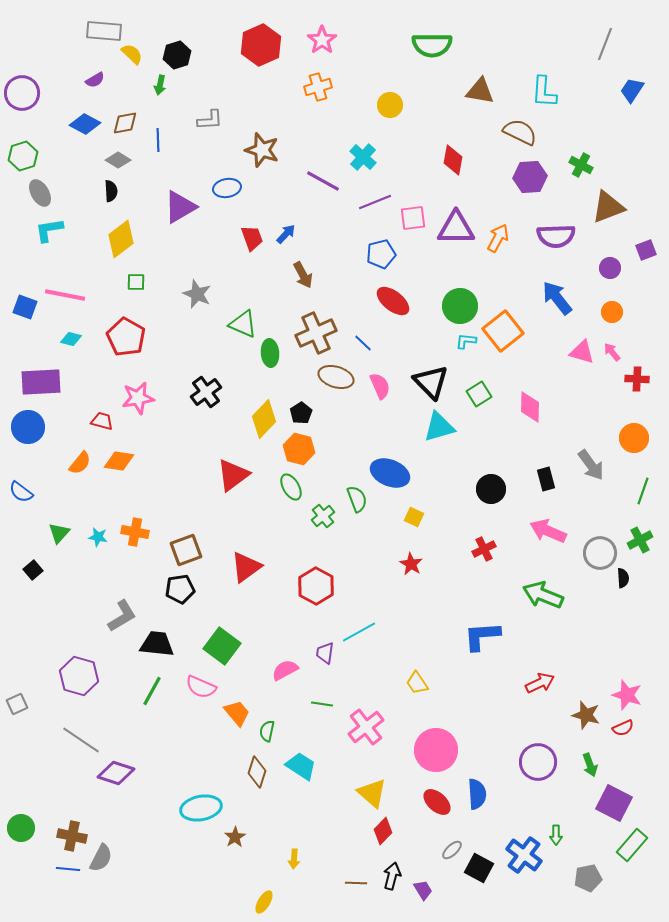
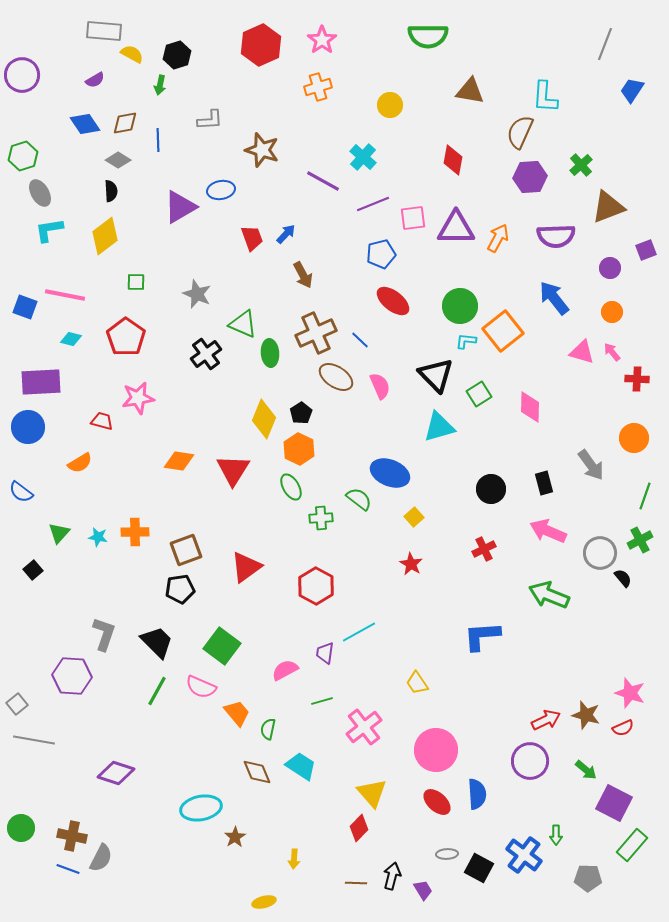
green semicircle at (432, 45): moved 4 px left, 9 px up
yellow semicircle at (132, 54): rotated 15 degrees counterclockwise
brown triangle at (480, 91): moved 10 px left
cyan L-shape at (544, 92): moved 1 px right, 5 px down
purple circle at (22, 93): moved 18 px up
blue diamond at (85, 124): rotated 28 degrees clockwise
brown semicircle at (520, 132): rotated 92 degrees counterclockwise
green cross at (581, 165): rotated 20 degrees clockwise
blue ellipse at (227, 188): moved 6 px left, 2 px down
purple line at (375, 202): moved 2 px left, 2 px down
yellow diamond at (121, 239): moved 16 px left, 3 px up
blue arrow at (557, 298): moved 3 px left
red pentagon at (126, 337): rotated 6 degrees clockwise
blue line at (363, 343): moved 3 px left, 3 px up
brown ellipse at (336, 377): rotated 16 degrees clockwise
black triangle at (431, 382): moved 5 px right, 7 px up
black cross at (206, 392): moved 38 px up
yellow diamond at (264, 419): rotated 21 degrees counterclockwise
orange hexagon at (299, 449): rotated 12 degrees clockwise
orange diamond at (119, 461): moved 60 px right
orange semicircle at (80, 463): rotated 20 degrees clockwise
red triangle at (233, 475): moved 5 px up; rotated 21 degrees counterclockwise
black rectangle at (546, 479): moved 2 px left, 4 px down
green line at (643, 491): moved 2 px right, 5 px down
green semicircle at (357, 499): moved 2 px right; rotated 32 degrees counterclockwise
green cross at (323, 516): moved 2 px left, 2 px down; rotated 35 degrees clockwise
yellow square at (414, 517): rotated 24 degrees clockwise
orange cross at (135, 532): rotated 12 degrees counterclockwise
black semicircle at (623, 578): rotated 36 degrees counterclockwise
green arrow at (543, 595): moved 6 px right
gray L-shape at (122, 616): moved 18 px left, 18 px down; rotated 40 degrees counterclockwise
black trapezoid at (157, 644): moved 2 px up; rotated 39 degrees clockwise
purple hexagon at (79, 676): moved 7 px left; rotated 12 degrees counterclockwise
red arrow at (540, 683): moved 6 px right, 37 px down
green line at (152, 691): moved 5 px right
pink star at (627, 695): moved 3 px right, 2 px up
gray square at (17, 704): rotated 15 degrees counterclockwise
green line at (322, 704): moved 3 px up; rotated 25 degrees counterclockwise
pink cross at (366, 727): moved 2 px left
green semicircle at (267, 731): moved 1 px right, 2 px up
gray line at (81, 740): moved 47 px left; rotated 24 degrees counterclockwise
purple circle at (538, 762): moved 8 px left, 1 px up
green arrow at (590, 765): moved 4 px left, 5 px down; rotated 30 degrees counterclockwise
brown diamond at (257, 772): rotated 40 degrees counterclockwise
yellow triangle at (372, 793): rotated 8 degrees clockwise
red diamond at (383, 831): moved 24 px left, 3 px up
gray ellipse at (452, 850): moved 5 px left, 4 px down; rotated 40 degrees clockwise
blue line at (68, 869): rotated 15 degrees clockwise
gray pentagon at (588, 878): rotated 12 degrees clockwise
yellow ellipse at (264, 902): rotated 45 degrees clockwise
